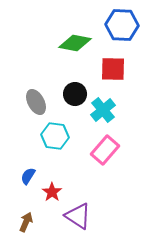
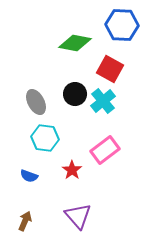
red square: moved 3 px left; rotated 28 degrees clockwise
cyan cross: moved 9 px up
cyan hexagon: moved 10 px left, 2 px down
pink rectangle: rotated 12 degrees clockwise
blue semicircle: moved 1 px right; rotated 102 degrees counterclockwise
red star: moved 20 px right, 22 px up
purple triangle: rotated 16 degrees clockwise
brown arrow: moved 1 px left, 1 px up
